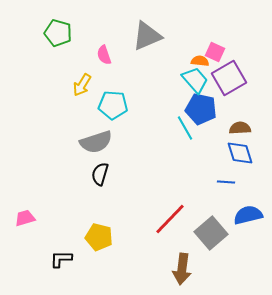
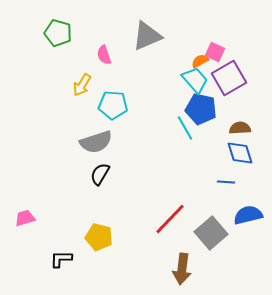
orange semicircle: rotated 36 degrees counterclockwise
black semicircle: rotated 15 degrees clockwise
